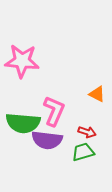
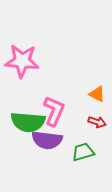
green semicircle: moved 5 px right, 1 px up
red arrow: moved 10 px right, 10 px up
